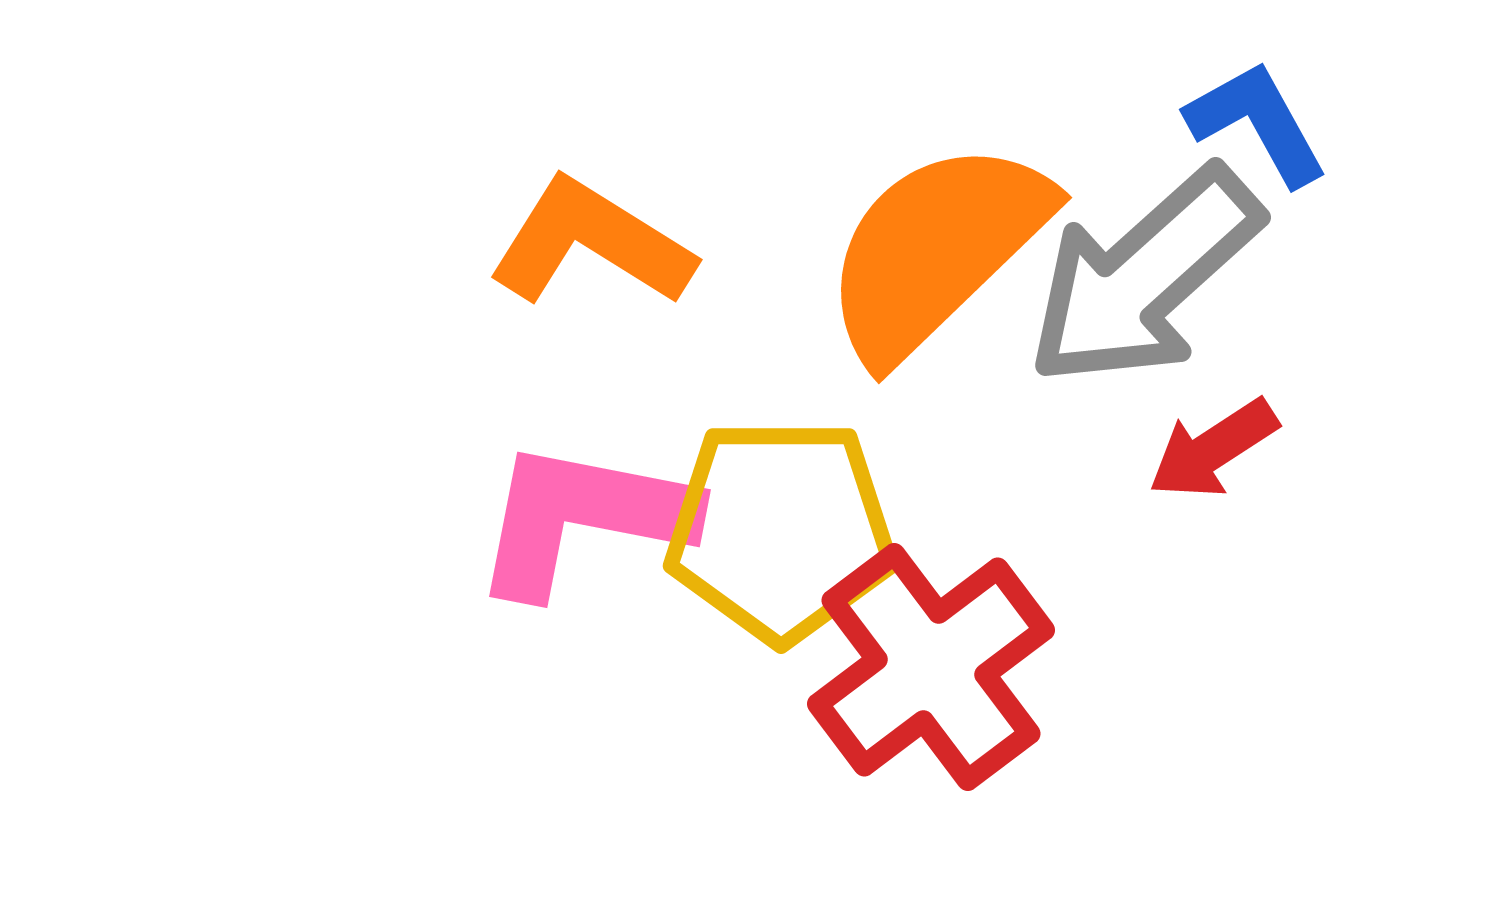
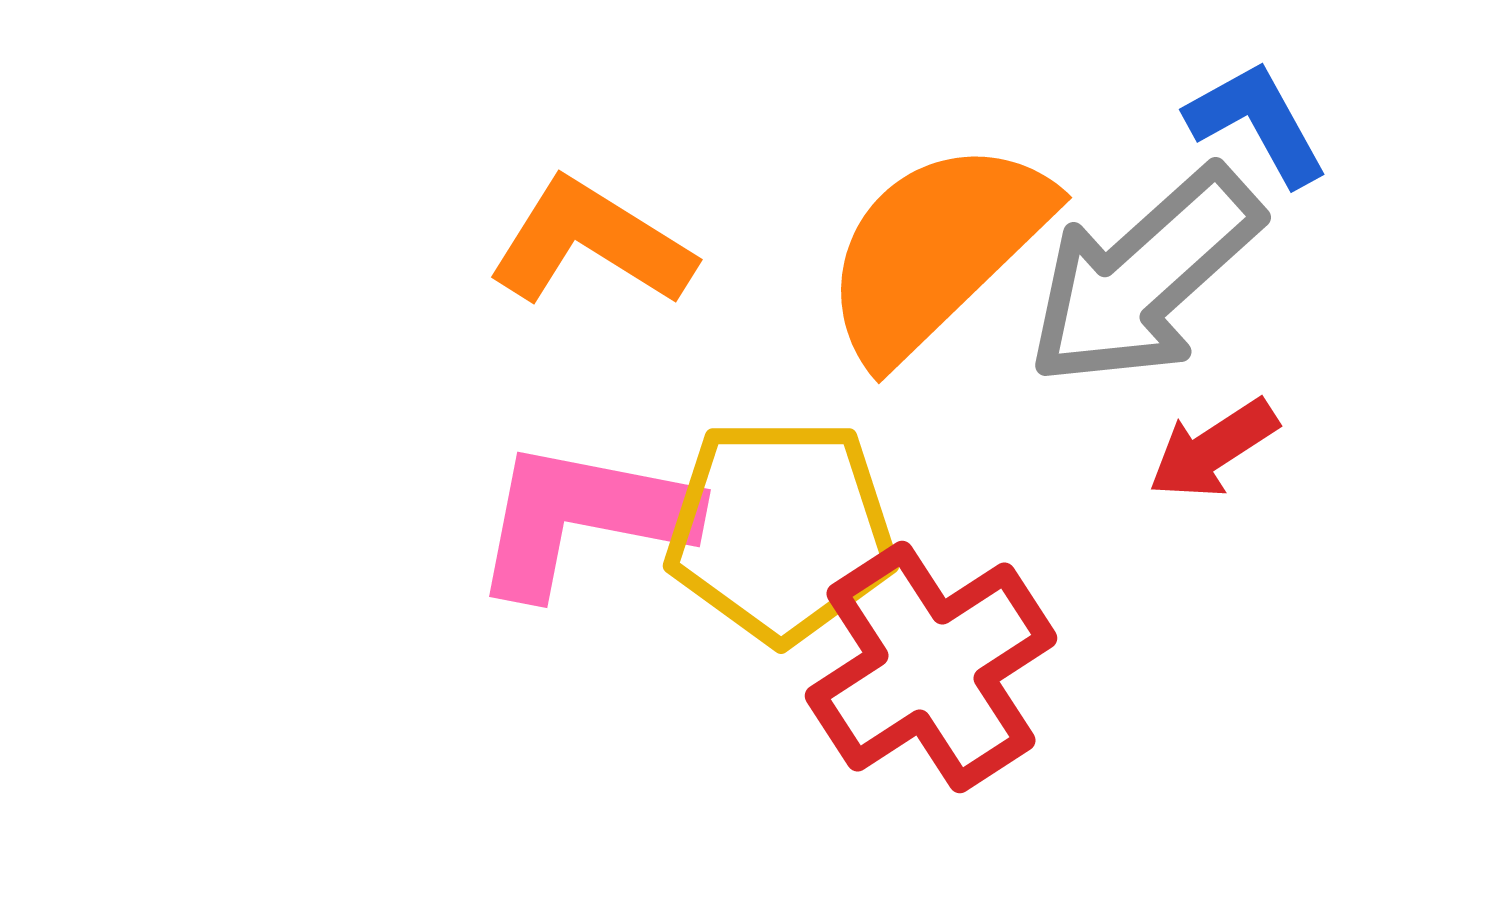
red cross: rotated 4 degrees clockwise
